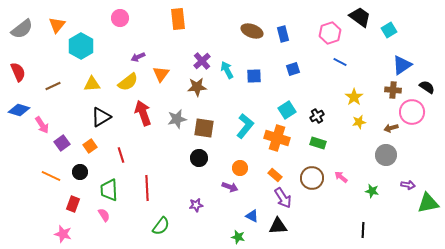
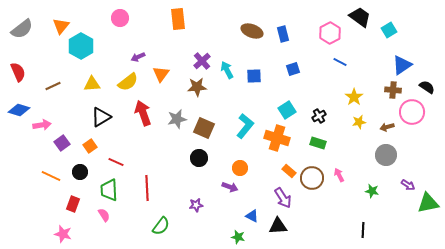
orange triangle at (57, 25): moved 4 px right, 1 px down
pink hexagon at (330, 33): rotated 10 degrees counterclockwise
black cross at (317, 116): moved 2 px right
pink arrow at (42, 125): rotated 66 degrees counterclockwise
brown square at (204, 128): rotated 15 degrees clockwise
brown arrow at (391, 128): moved 4 px left, 1 px up
red line at (121, 155): moved 5 px left, 7 px down; rotated 49 degrees counterclockwise
orange rectangle at (275, 175): moved 14 px right, 4 px up
pink arrow at (341, 177): moved 2 px left, 2 px up; rotated 24 degrees clockwise
purple arrow at (408, 185): rotated 24 degrees clockwise
